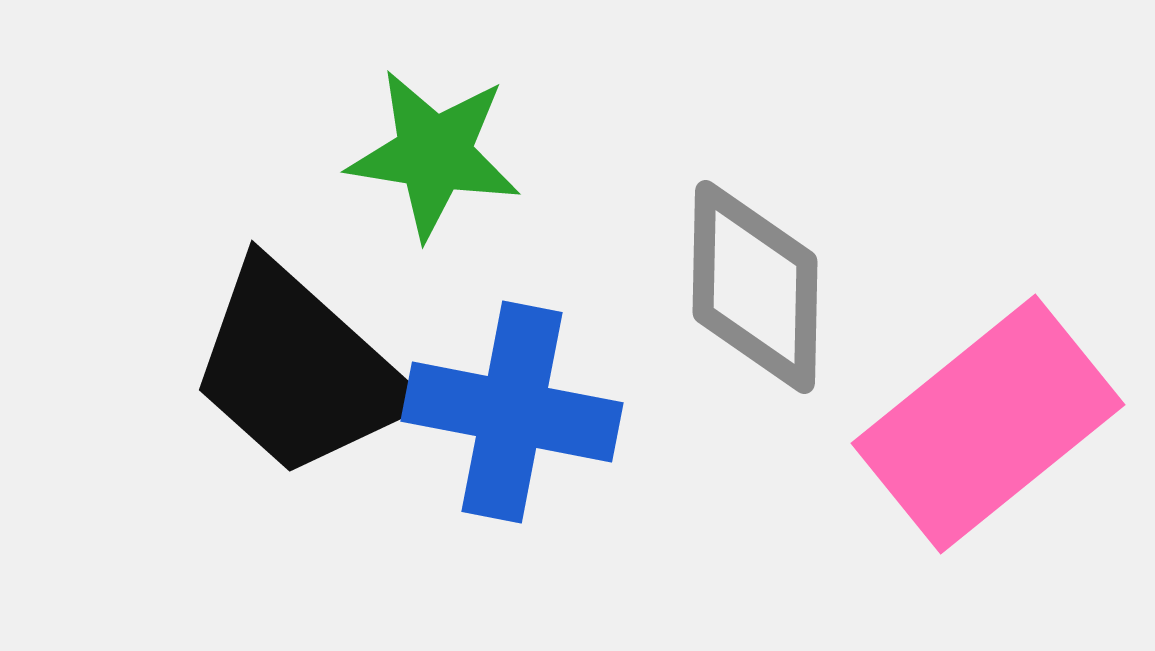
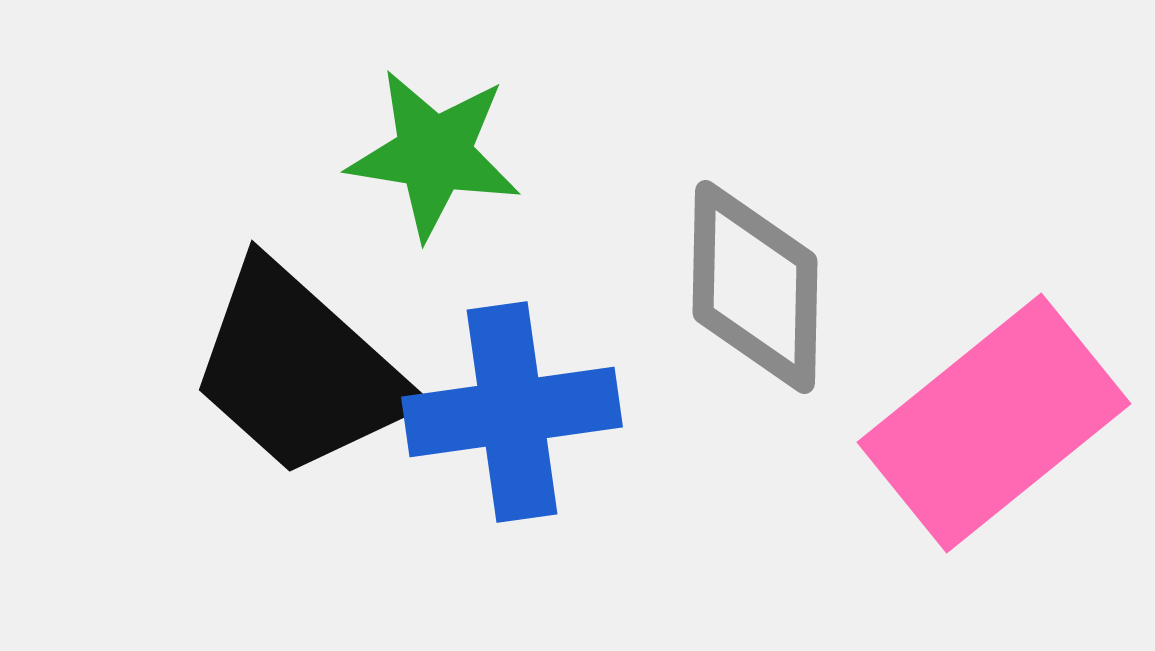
blue cross: rotated 19 degrees counterclockwise
pink rectangle: moved 6 px right, 1 px up
